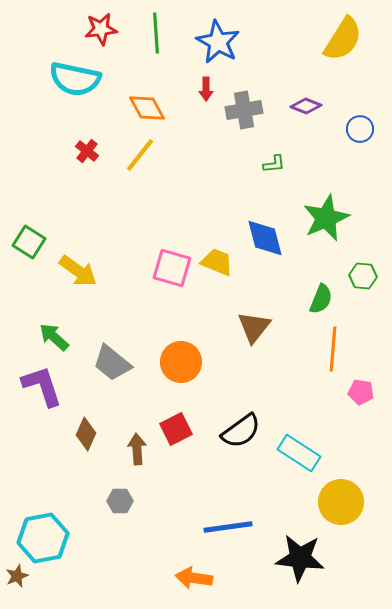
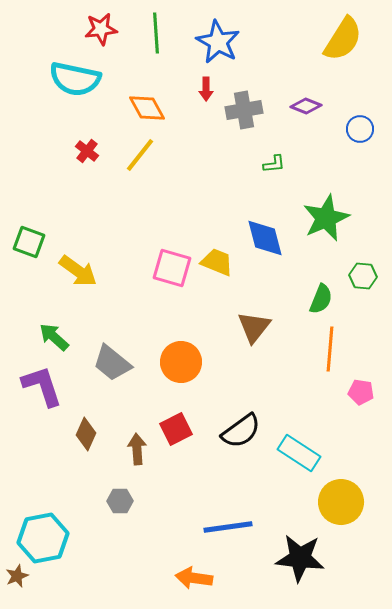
green square: rotated 12 degrees counterclockwise
orange line: moved 3 px left
